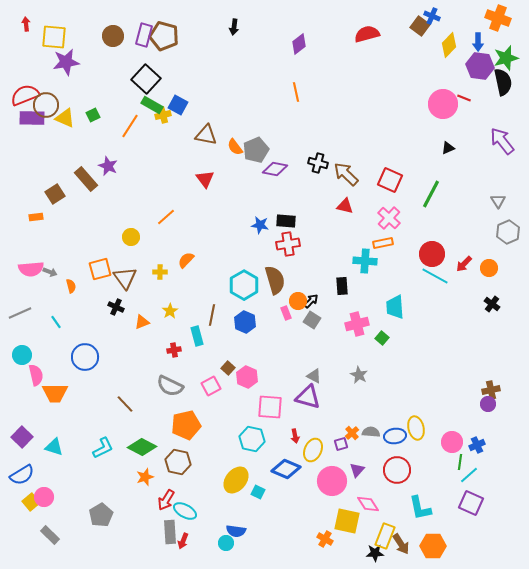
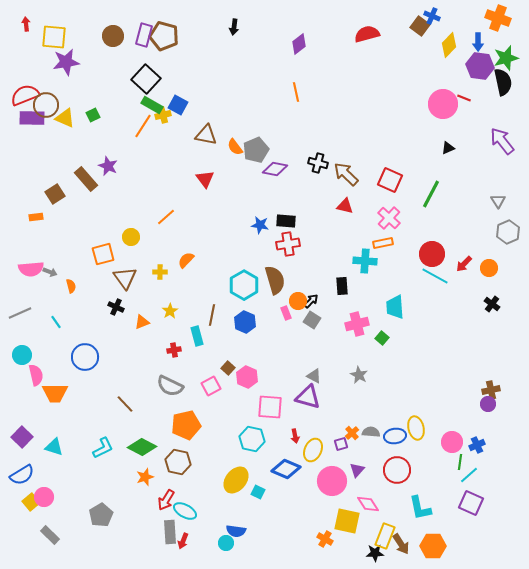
orange line at (130, 126): moved 13 px right
orange square at (100, 269): moved 3 px right, 15 px up
